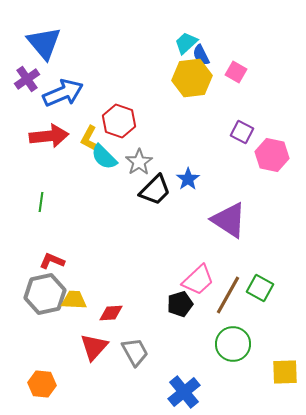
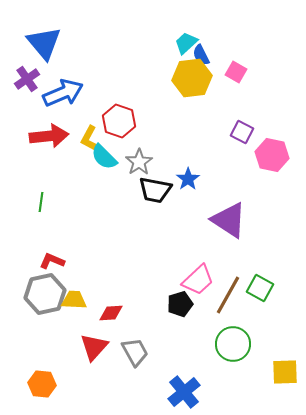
black trapezoid: rotated 56 degrees clockwise
